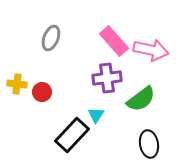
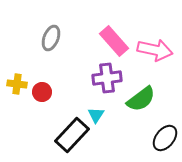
pink arrow: moved 4 px right
black ellipse: moved 16 px right, 6 px up; rotated 48 degrees clockwise
